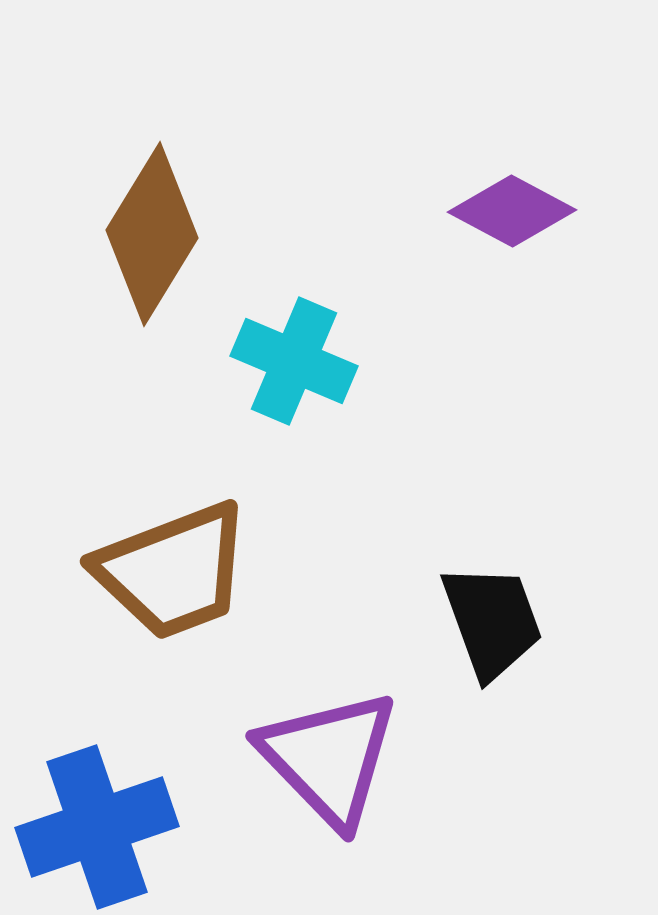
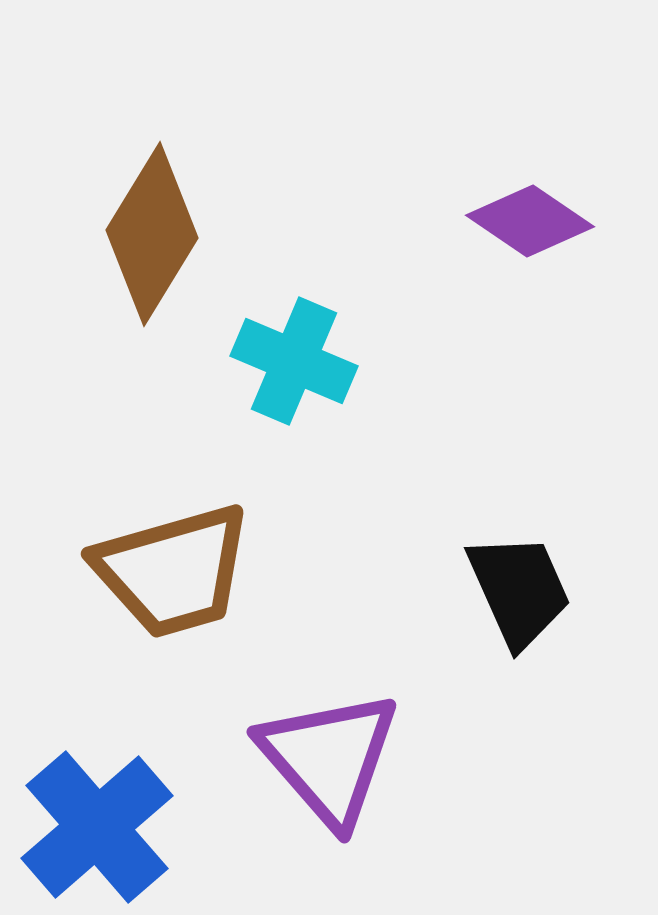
purple diamond: moved 18 px right, 10 px down; rotated 6 degrees clockwise
brown trapezoid: rotated 5 degrees clockwise
black trapezoid: moved 27 px right, 31 px up; rotated 4 degrees counterclockwise
purple triangle: rotated 3 degrees clockwise
blue cross: rotated 22 degrees counterclockwise
